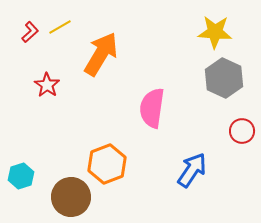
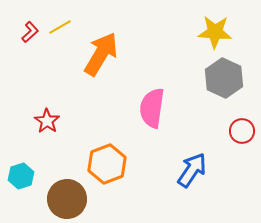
red star: moved 36 px down
brown circle: moved 4 px left, 2 px down
